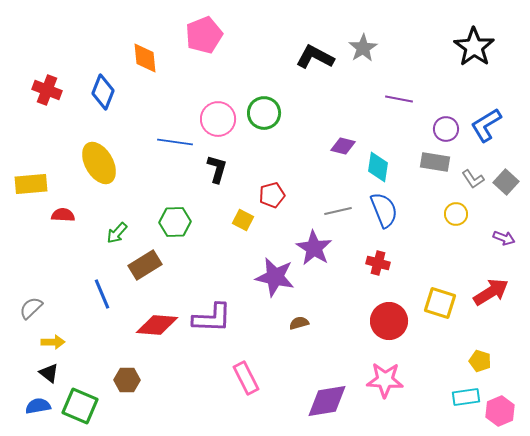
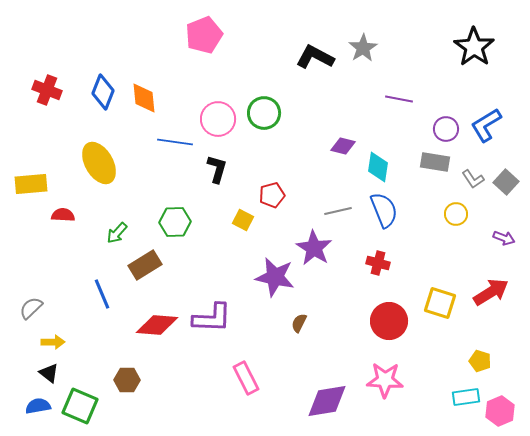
orange diamond at (145, 58): moved 1 px left, 40 px down
brown semicircle at (299, 323): rotated 48 degrees counterclockwise
